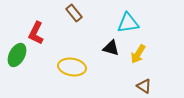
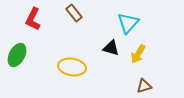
cyan triangle: rotated 40 degrees counterclockwise
red L-shape: moved 3 px left, 14 px up
brown triangle: rotated 49 degrees counterclockwise
